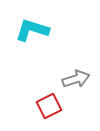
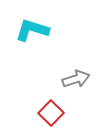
red square: moved 2 px right, 7 px down; rotated 20 degrees counterclockwise
